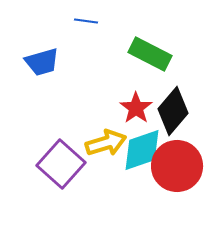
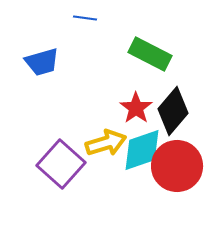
blue line: moved 1 px left, 3 px up
